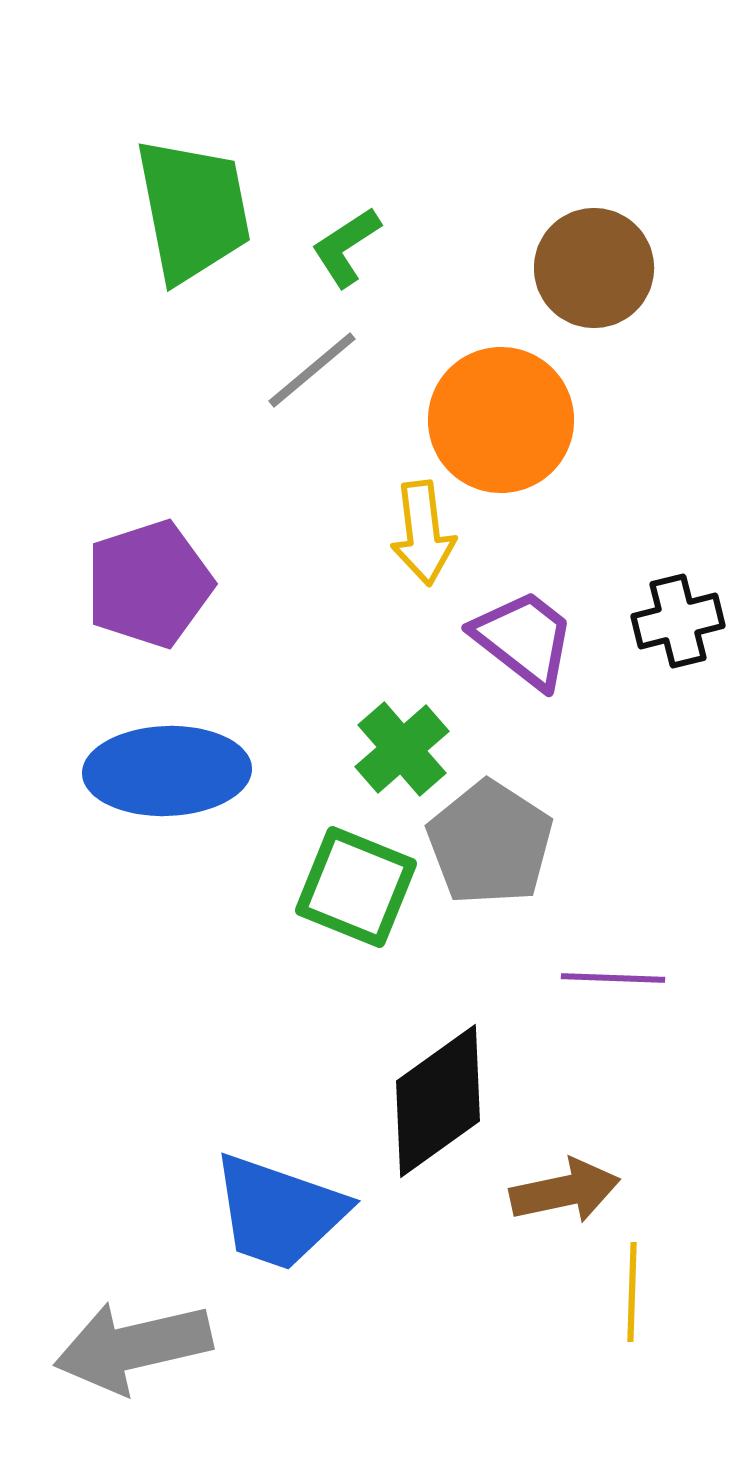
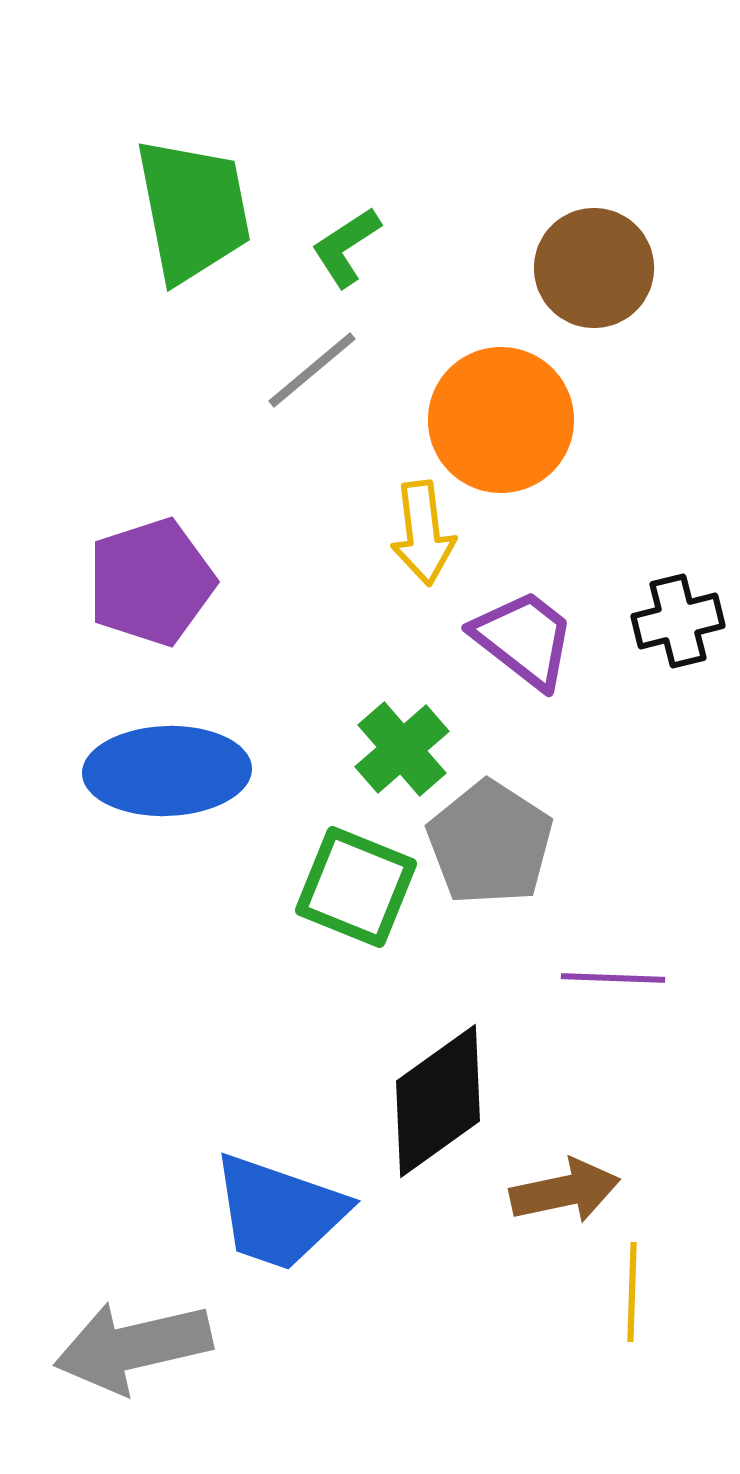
purple pentagon: moved 2 px right, 2 px up
